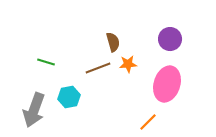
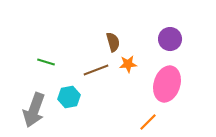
brown line: moved 2 px left, 2 px down
